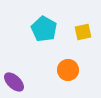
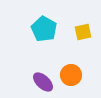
orange circle: moved 3 px right, 5 px down
purple ellipse: moved 29 px right
